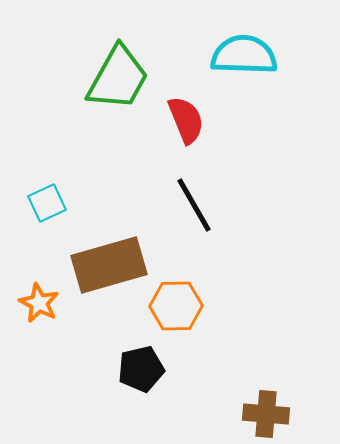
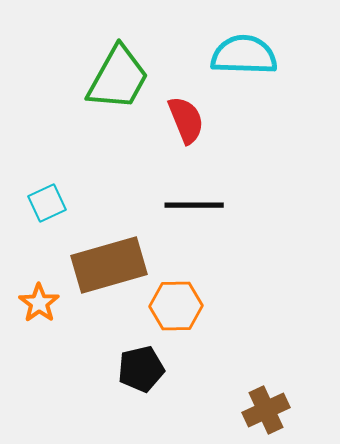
black line: rotated 60 degrees counterclockwise
orange star: rotated 9 degrees clockwise
brown cross: moved 4 px up; rotated 30 degrees counterclockwise
